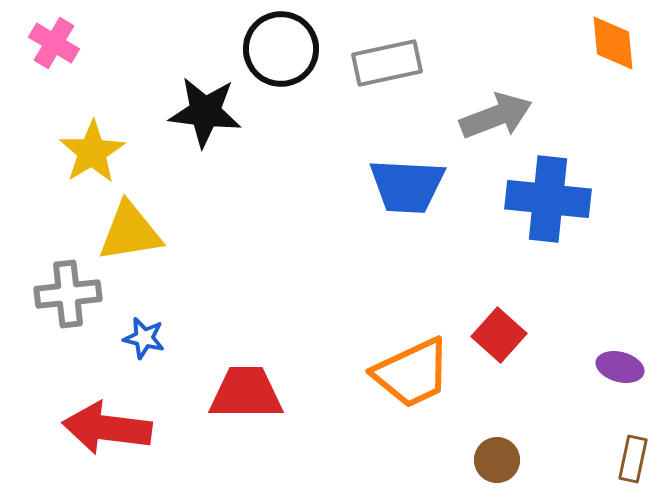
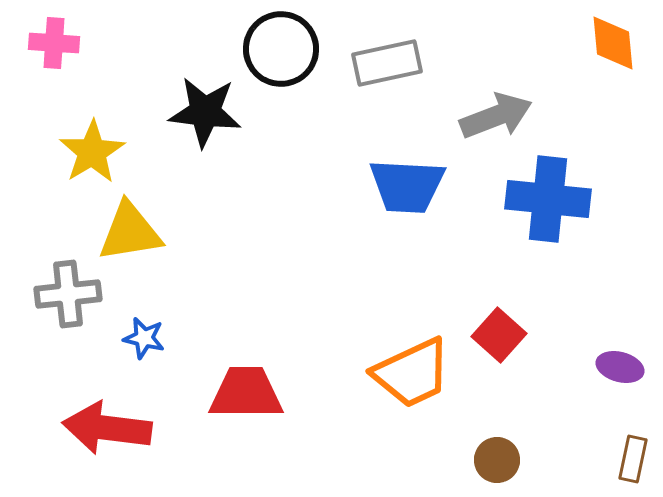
pink cross: rotated 27 degrees counterclockwise
